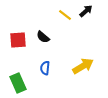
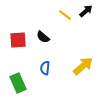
yellow arrow: rotated 10 degrees counterclockwise
